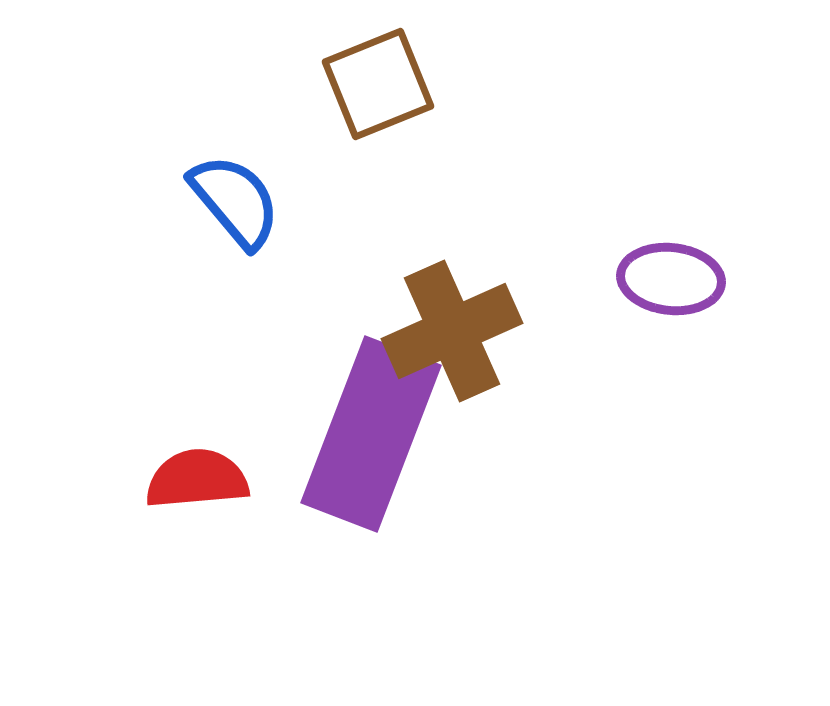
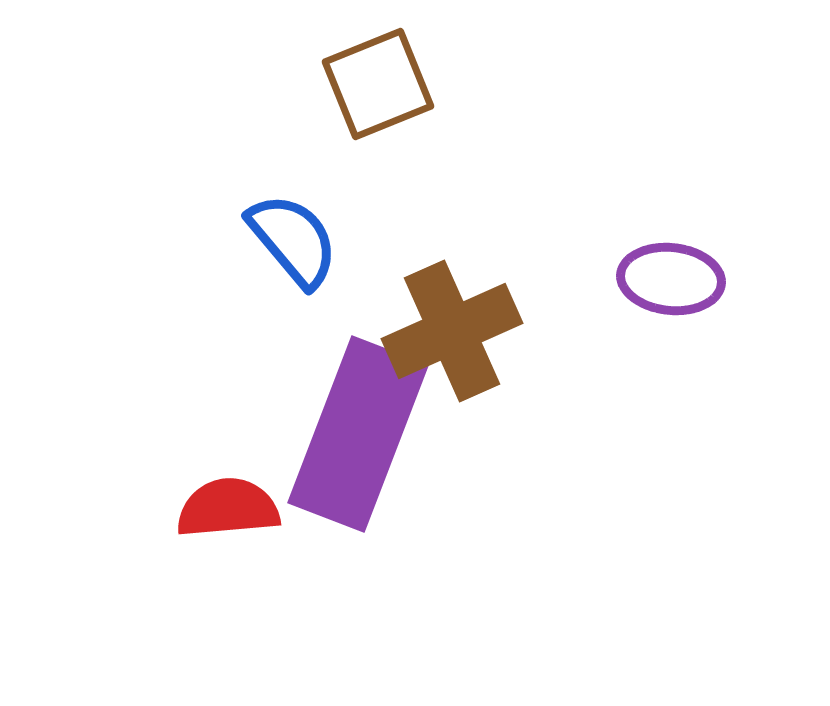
blue semicircle: moved 58 px right, 39 px down
purple rectangle: moved 13 px left
red semicircle: moved 31 px right, 29 px down
